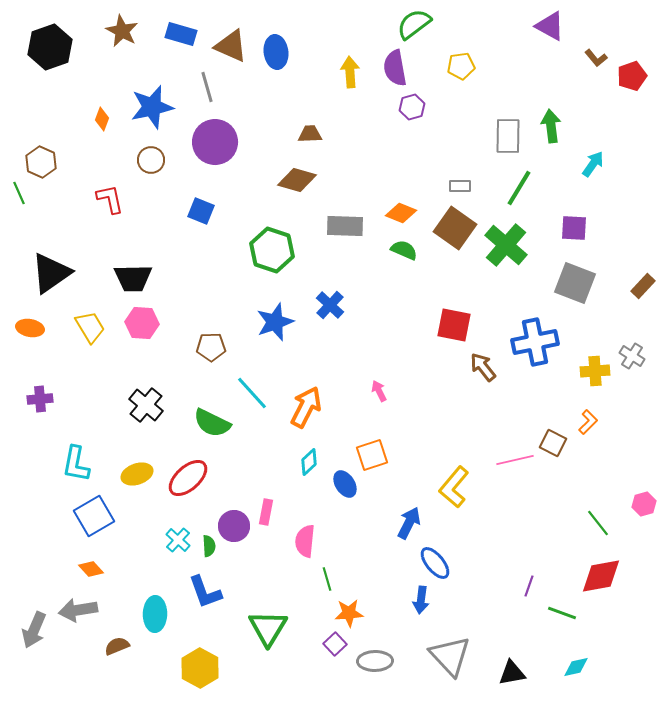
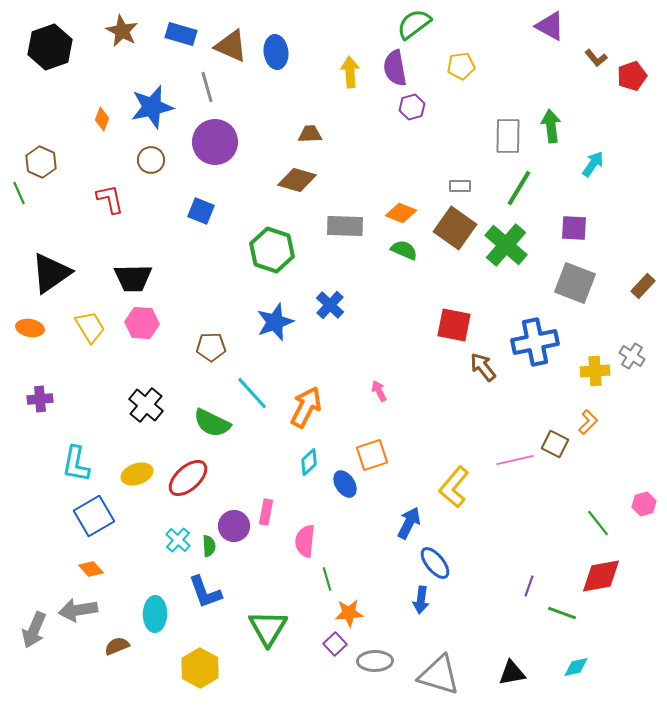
brown square at (553, 443): moved 2 px right, 1 px down
gray triangle at (450, 656): moved 11 px left, 19 px down; rotated 30 degrees counterclockwise
